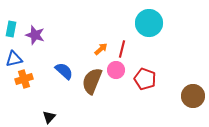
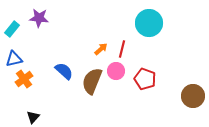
cyan rectangle: moved 1 px right; rotated 28 degrees clockwise
purple star: moved 4 px right, 17 px up; rotated 12 degrees counterclockwise
pink circle: moved 1 px down
orange cross: rotated 18 degrees counterclockwise
black triangle: moved 16 px left
